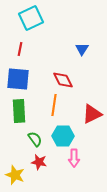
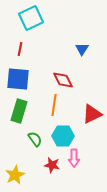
green rectangle: rotated 20 degrees clockwise
red star: moved 13 px right, 3 px down
yellow star: rotated 24 degrees clockwise
